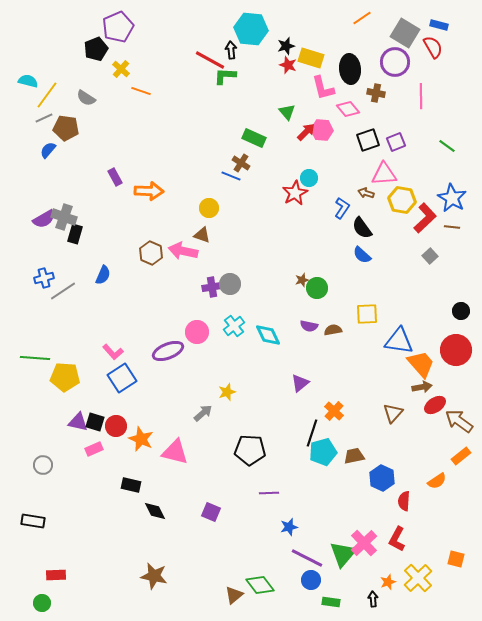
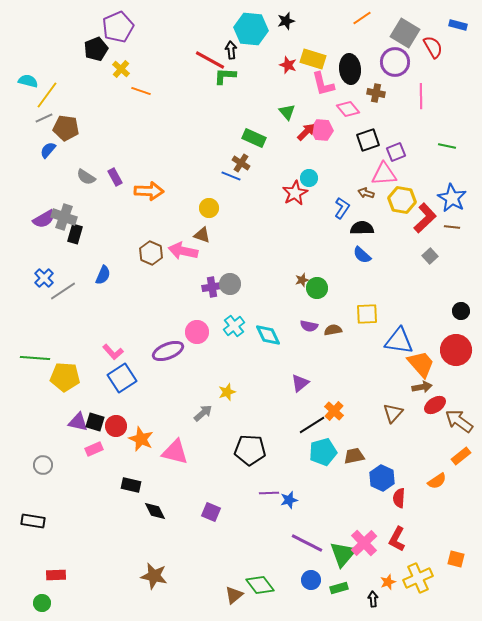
blue rectangle at (439, 25): moved 19 px right
black star at (286, 46): moved 25 px up
yellow rectangle at (311, 58): moved 2 px right, 1 px down
pink L-shape at (323, 88): moved 4 px up
gray semicircle at (86, 98): moved 79 px down
purple square at (396, 142): moved 10 px down
green line at (447, 146): rotated 24 degrees counterclockwise
black semicircle at (362, 228): rotated 125 degrees clockwise
blue cross at (44, 278): rotated 30 degrees counterclockwise
black line at (312, 433): moved 8 px up; rotated 40 degrees clockwise
red semicircle at (404, 501): moved 5 px left, 3 px up
blue star at (289, 527): moved 27 px up
purple line at (307, 558): moved 15 px up
yellow cross at (418, 578): rotated 20 degrees clockwise
green rectangle at (331, 602): moved 8 px right, 14 px up; rotated 24 degrees counterclockwise
